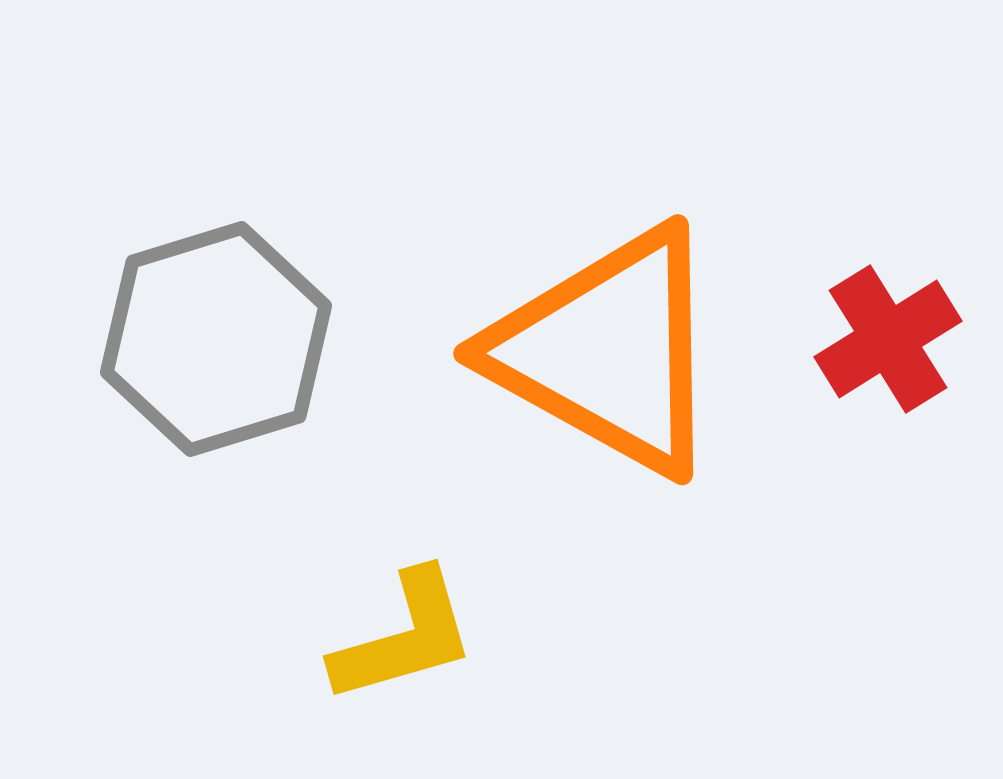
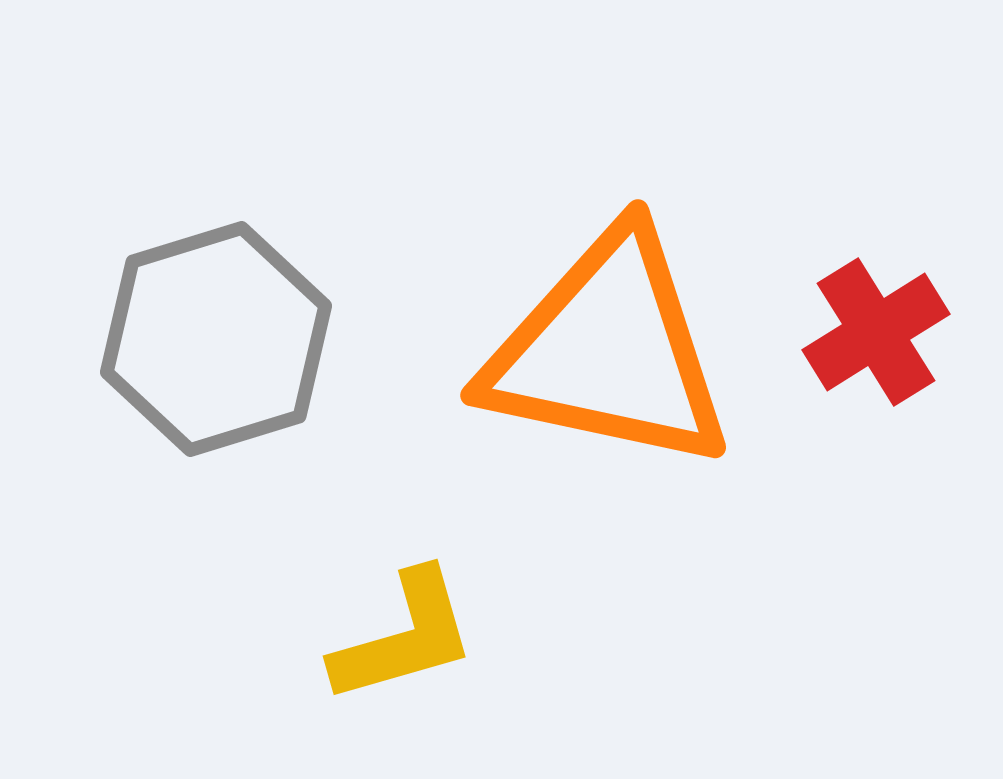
red cross: moved 12 px left, 7 px up
orange triangle: rotated 17 degrees counterclockwise
